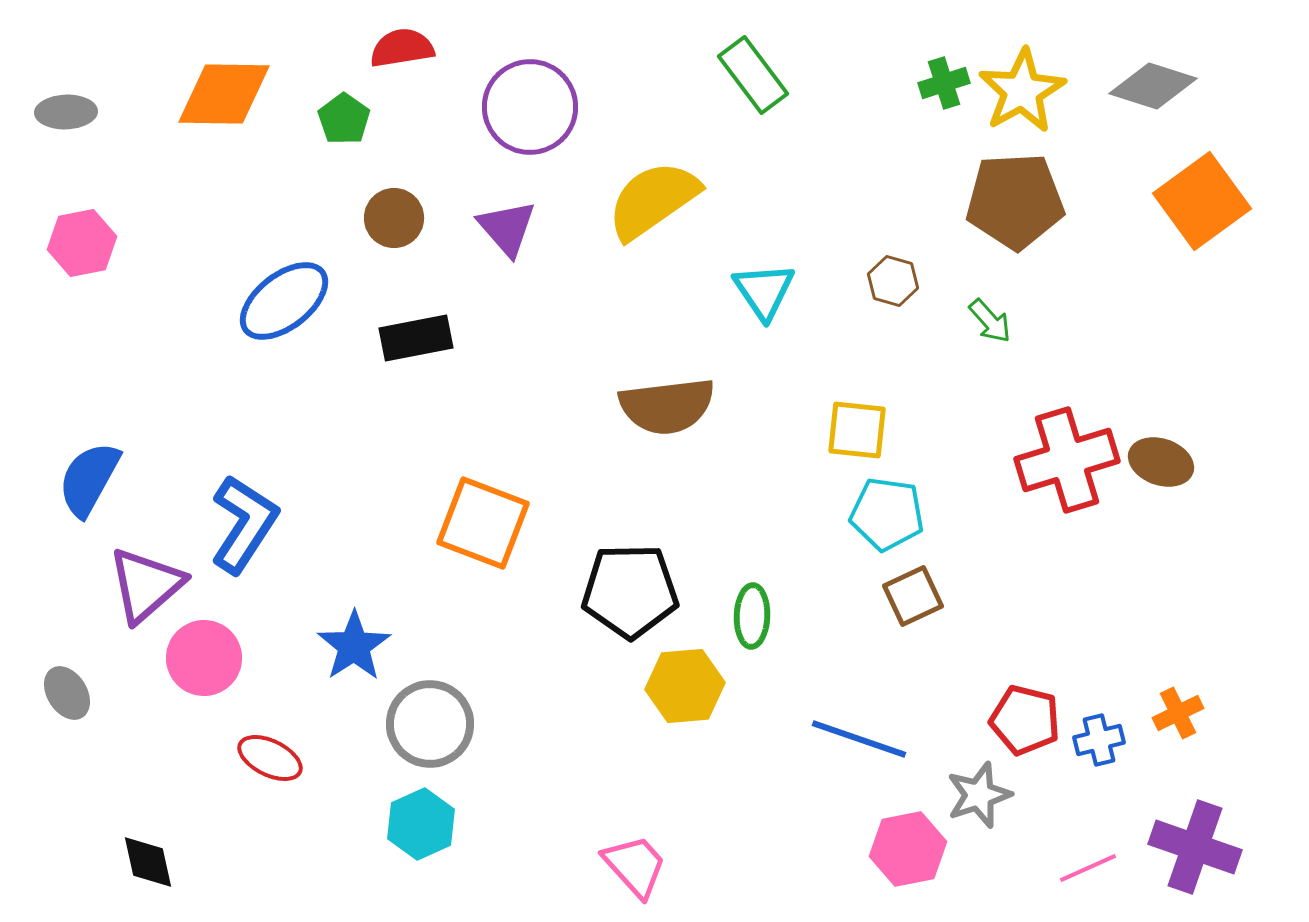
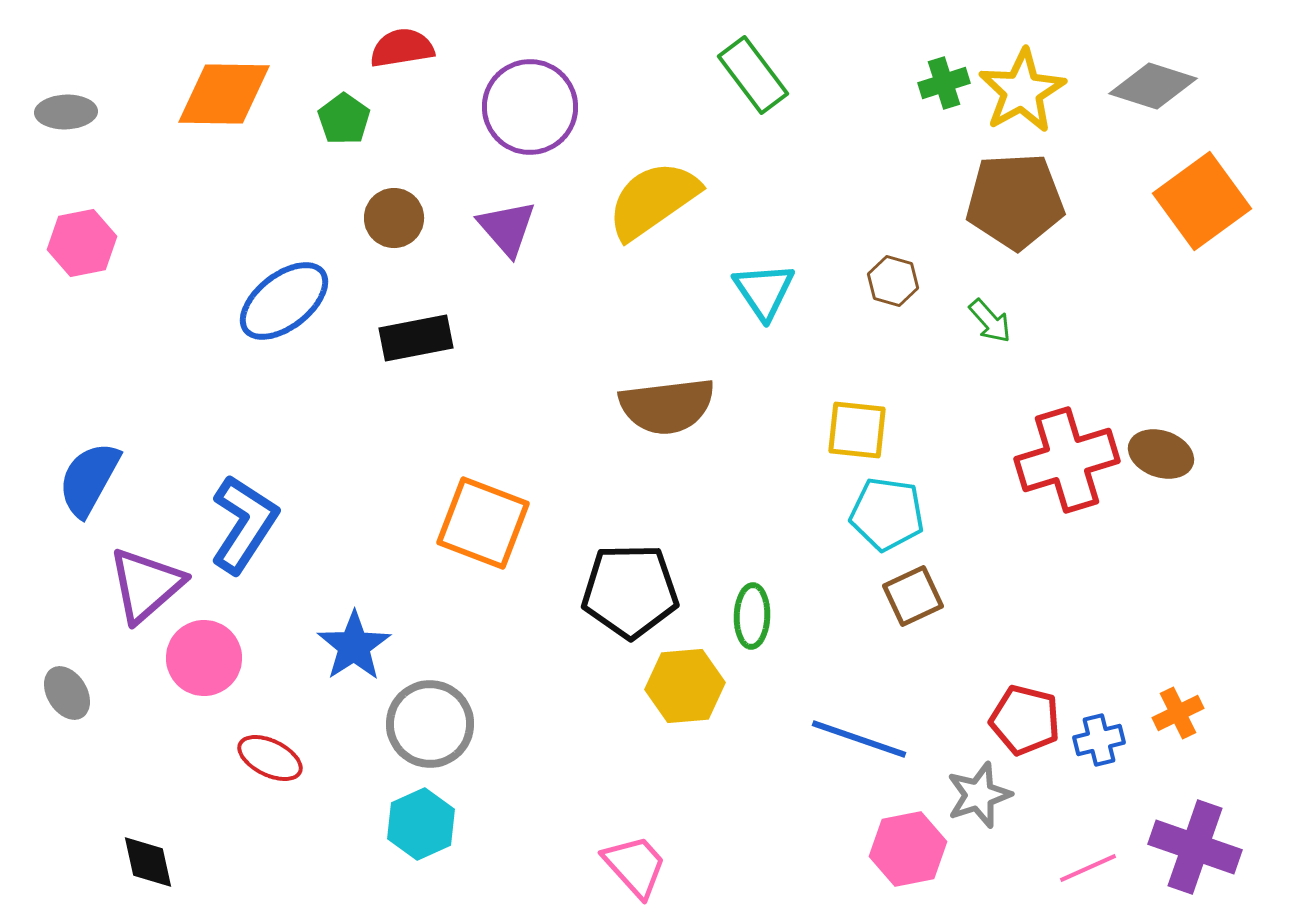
brown ellipse at (1161, 462): moved 8 px up
